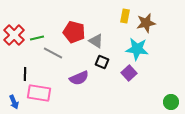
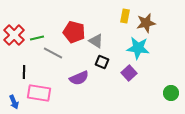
cyan star: moved 1 px right, 1 px up
black line: moved 1 px left, 2 px up
green circle: moved 9 px up
